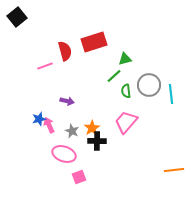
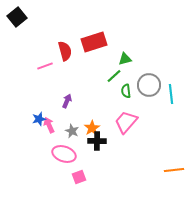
purple arrow: rotated 80 degrees counterclockwise
